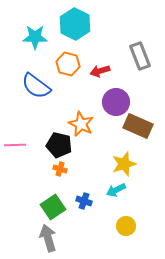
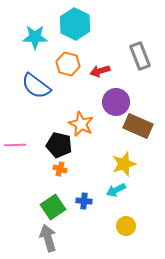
blue cross: rotated 14 degrees counterclockwise
